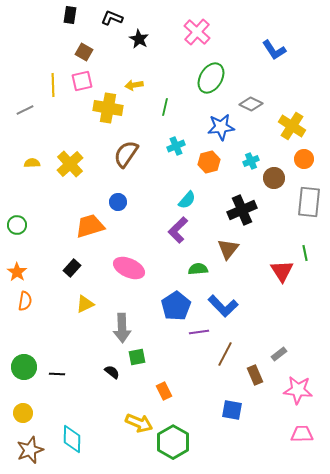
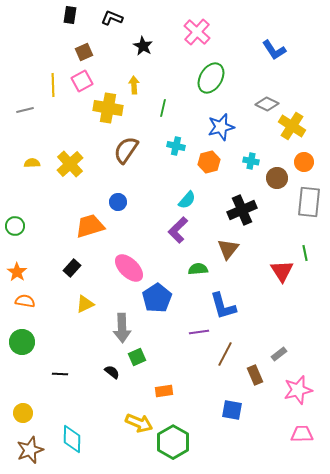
black star at (139, 39): moved 4 px right, 7 px down
brown square at (84, 52): rotated 36 degrees clockwise
pink square at (82, 81): rotated 15 degrees counterclockwise
yellow arrow at (134, 85): rotated 96 degrees clockwise
gray diamond at (251, 104): moved 16 px right
green line at (165, 107): moved 2 px left, 1 px down
gray line at (25, 110): rotated 12 degrees clockwise
blue star at (221, 127): rotated 8 degrees counterclockwise
cyan cross at (176, 146): rotated 36 degrees clockwise
brown semicircle at (126, 154): moved 4 px up
orange circle at (304, 159): moved 3 px down
cyan cross at (251, 161): rotated 35 degrees clockwise
brown circle at (274, 178): moved 3 px right
green circle at (17, 225): moved 2 px left, 1 px down
pink ellipse at (129, 268): rotated 20 degrees clockwise
orange semicircle at (25, 301): rotated 90 degrees counterclockwise
blue pentagon at (176, 306): moved 19 px left, 8 px up
blue L-shape at (223, 306): rotated 28 degrees clockwise
green square at (137, 357): rotated 12 degrees counterclockwise
green circle at (24, 367): moved 2 px left, 25 px up
black line at (57, 374): moved 3 px right
pink star at (298, 390): rotated 20 degrees counterclockwise
orange rectangle at (164, 391): rotated 72 degrees counterclockwise
